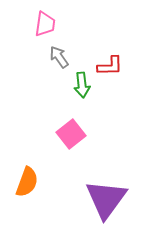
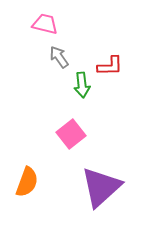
pink trapezoid: rotated 84 degrees counterclockwise
purple triangle: moved 5 px left, 12 px up; rotated 12 degrees clockwise
